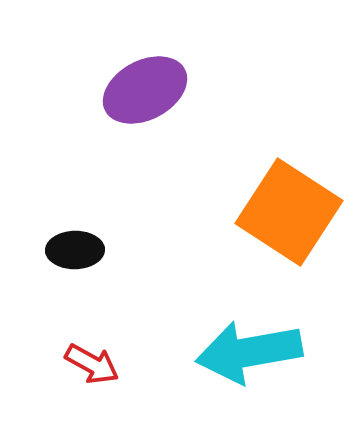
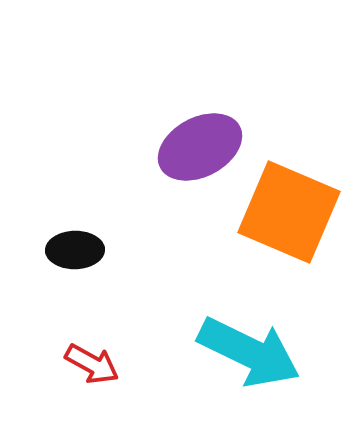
purple ellipse: moved 55 px right, 57 px down
orange square: rotated 10 degrees counterclockwise
cyan arrow: rotated 144 degrees counterclockwise
